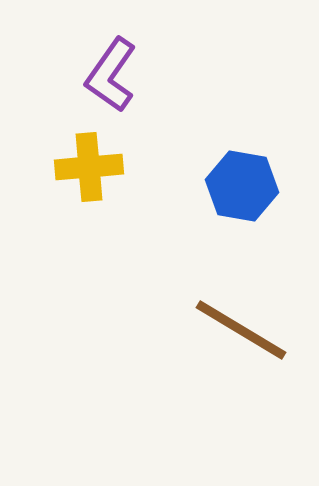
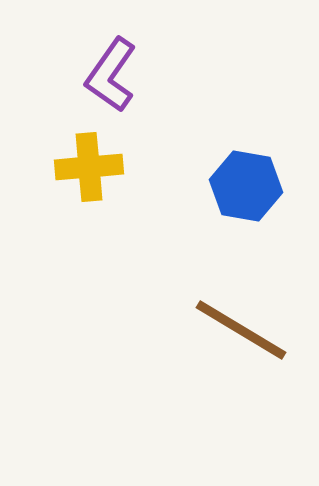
blue hexagon: moved 4 px right
